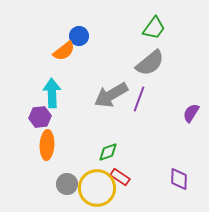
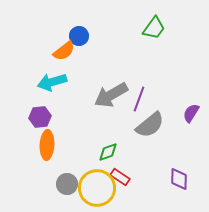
gray semicircle: moved 62 px down
cyan arrow: moved 11 px up; rotated 104 degrees counterclockwise
